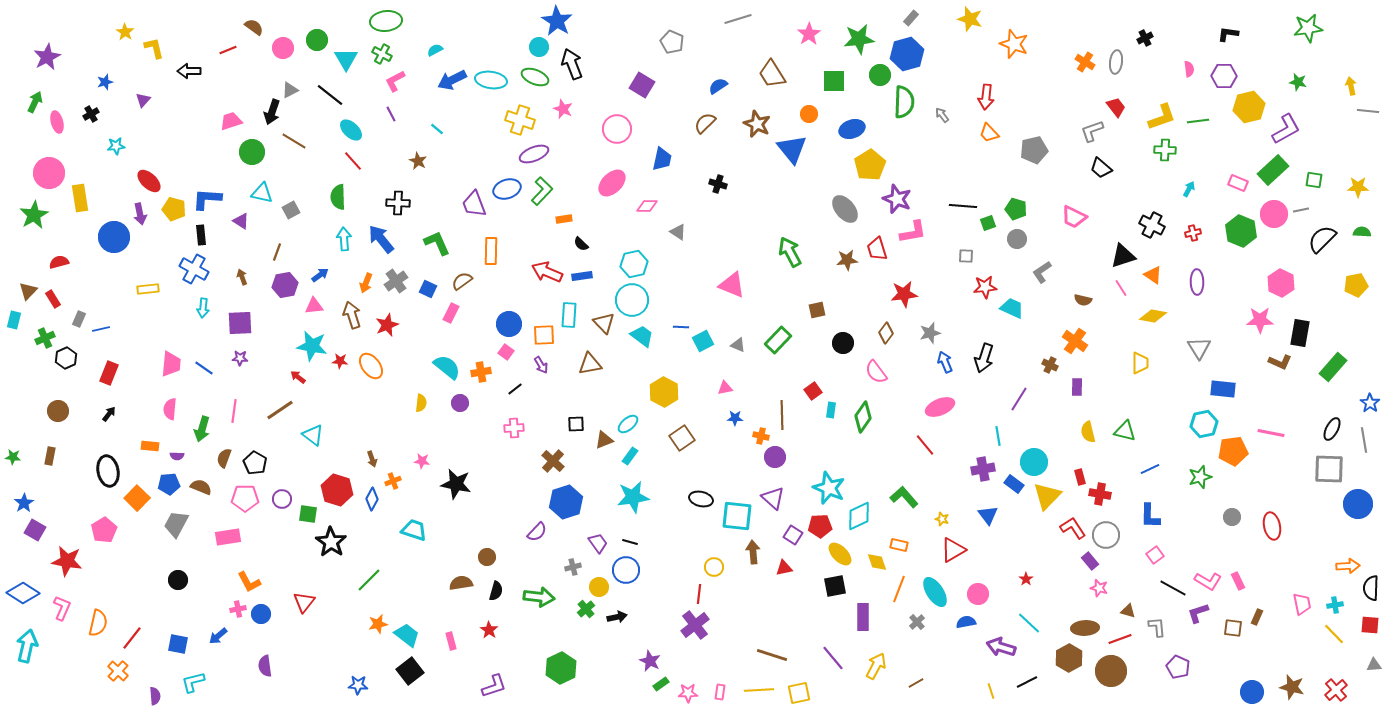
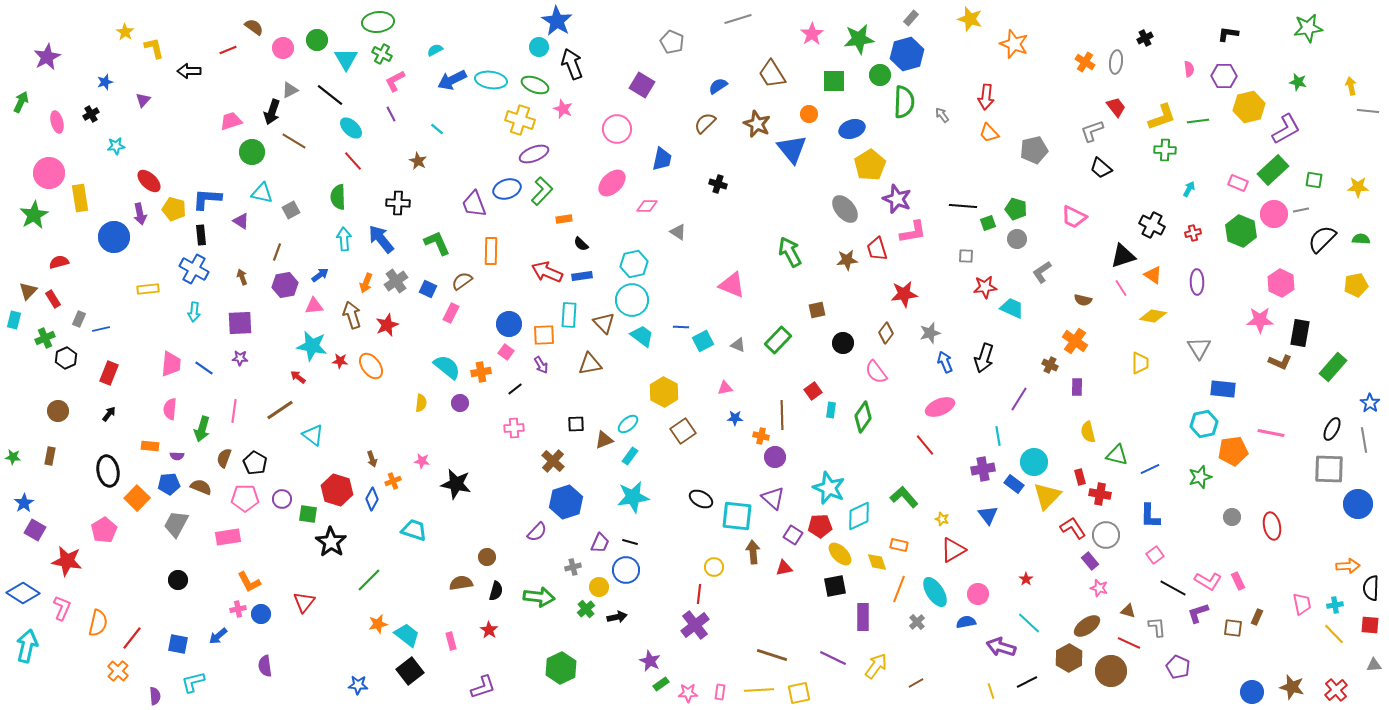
green ellipse at (386, 21): moved 8 px left, 1 px down
pink star at (809, 34): moved 3 px right
green ellipse at (535, 77): moved 8 px down
green arrow at (35, 102): moved 14 px left
cyan ellipse at (351, 130): moved 2 px up
green semicircle at (1362, 232): moved 1 px left, 7 px down
cyan arrow at (203, 308): moved 9 px left, 4 px down
green triangle at (1125, 431): moved 8 px left, 24 px down
brown square at (682, 438): moved 1 px right, 7 px up
black ellipse at (701, 499): rotated 15 degrees clockwise
purple trapezoid at (598, 543): moved 2 px right; rotated 60 degrees clockwise
brown ellipse at (1085, 628): moved 2 px right, 2 px up; rotated 32 degrees counterclockwise
red line at (1120, 639): moved 9 px right, 4 px down; rotated 45 degrees clockwise
purple line at (833, 658): rotated 24 degrees counterclockwise
yellow arrow at (876, 666): rotated 8 degrees clockwise
purple L-shape at (494, 686): moved 11 px left, 1 px down
